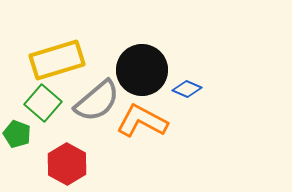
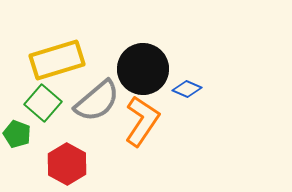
black circle: moved 1 px right, 1 px up
orange L-shape: rotated 96 degrees clockwise
